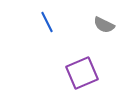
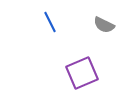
blue line: moved 3 px right
